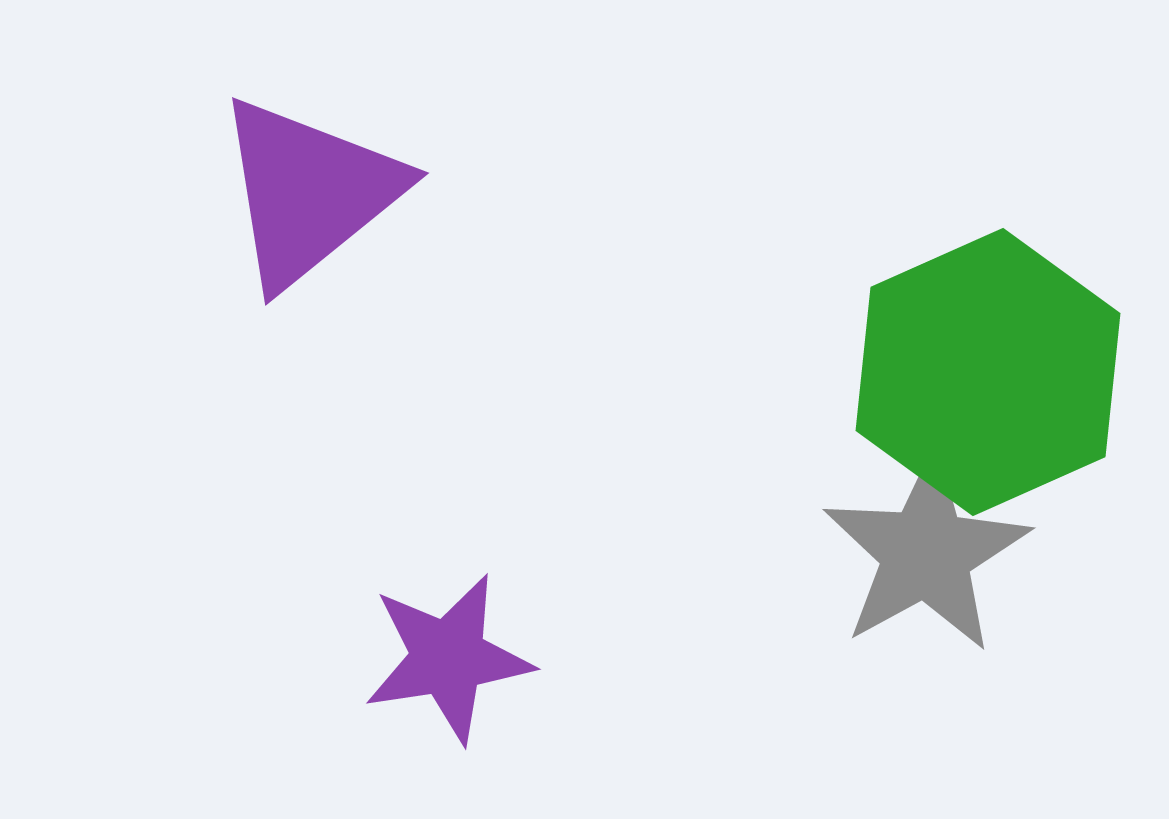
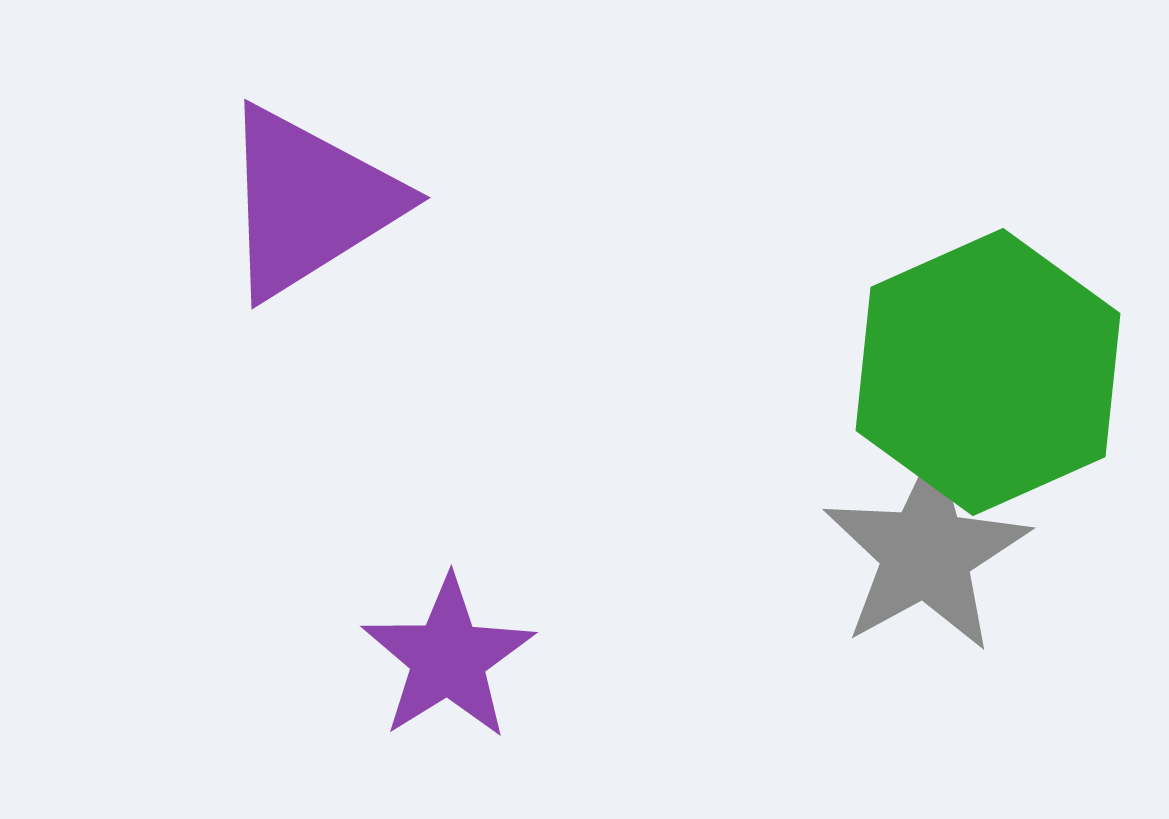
purple triangle: moved 10 px down; rotated 7 degrees clockwise
purple star: rotated 23 degrees counterclockwise
